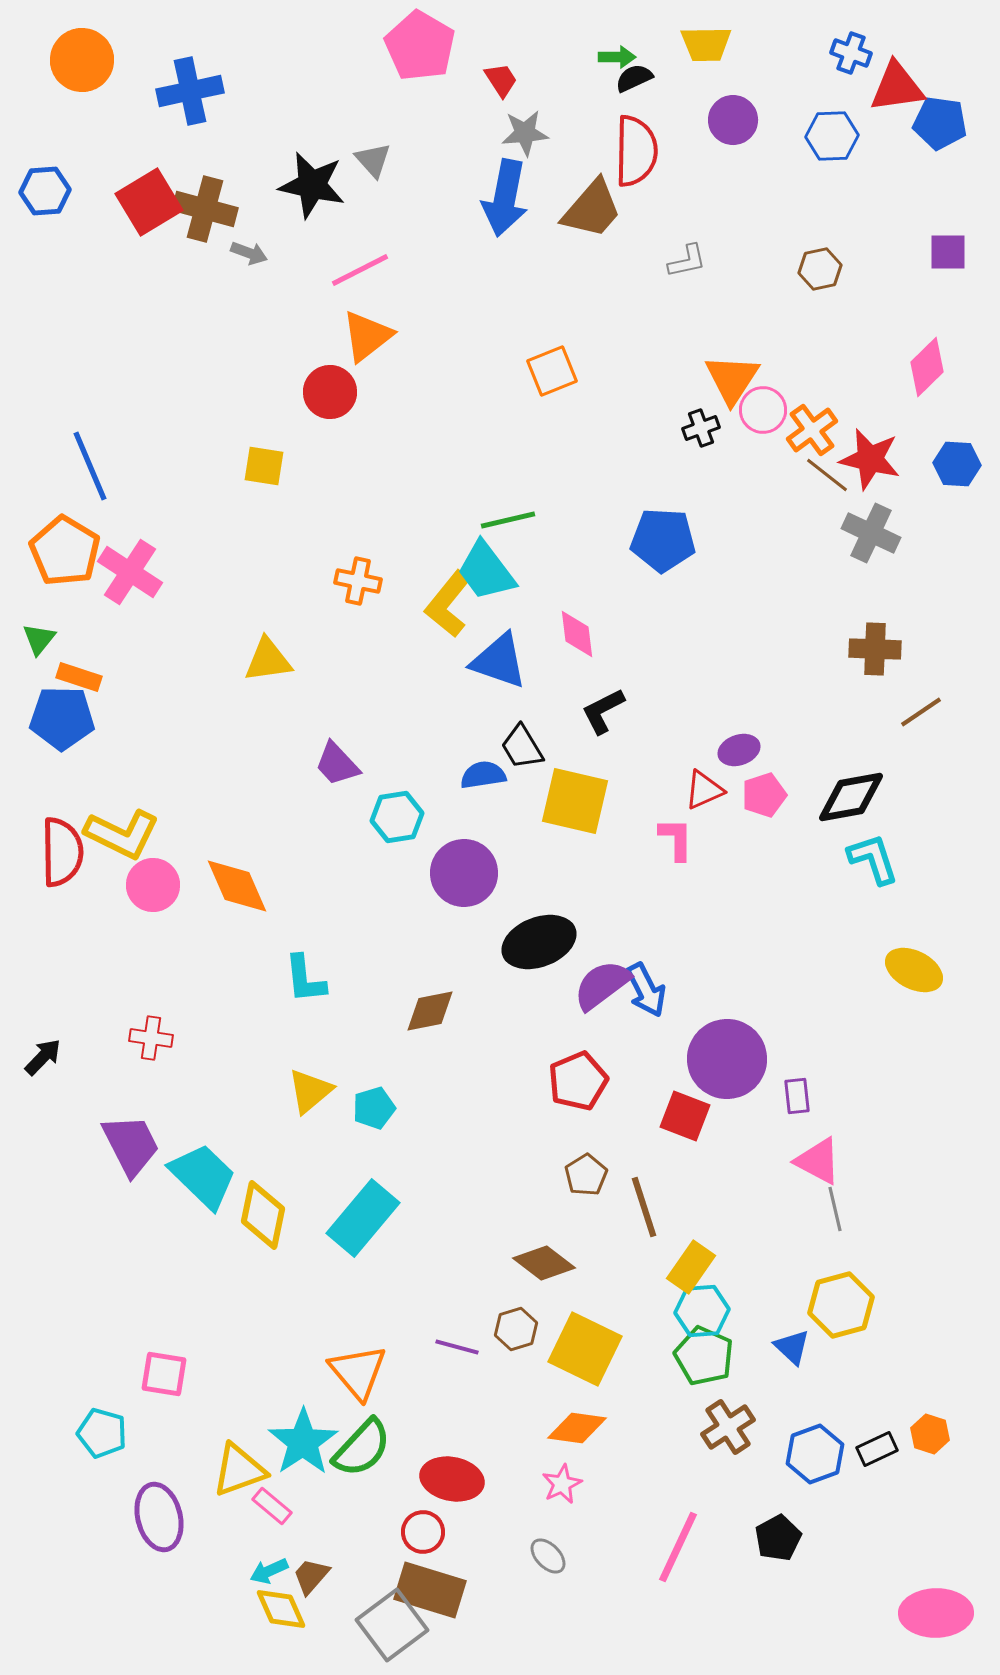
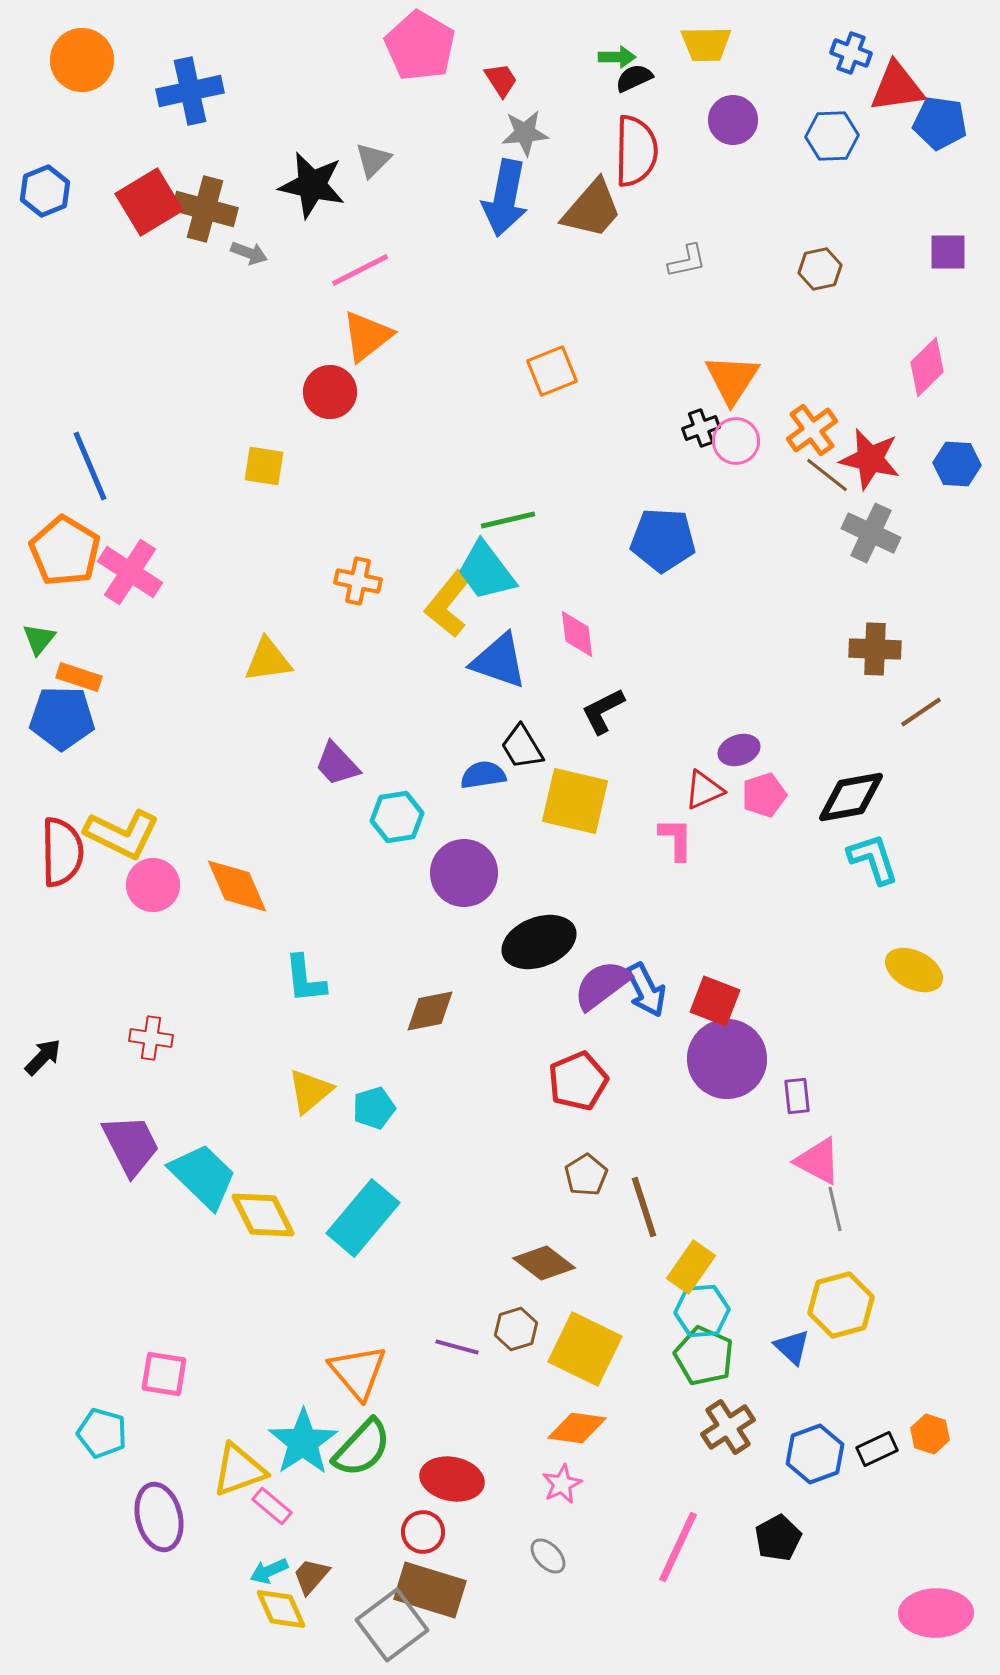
gray triangle at (373, 160): rotated 27 degrees clockwise
blue hexagon at (45, 191): rotated 18 degrees counterclockwise
pink circle at (763, 410): moved 27 px left, 31 px down
red square at (685, 1116): moved 30 px right, 115 px up
yellow diamond at (263, 1215): rotated 38 degrees counterclockwise
